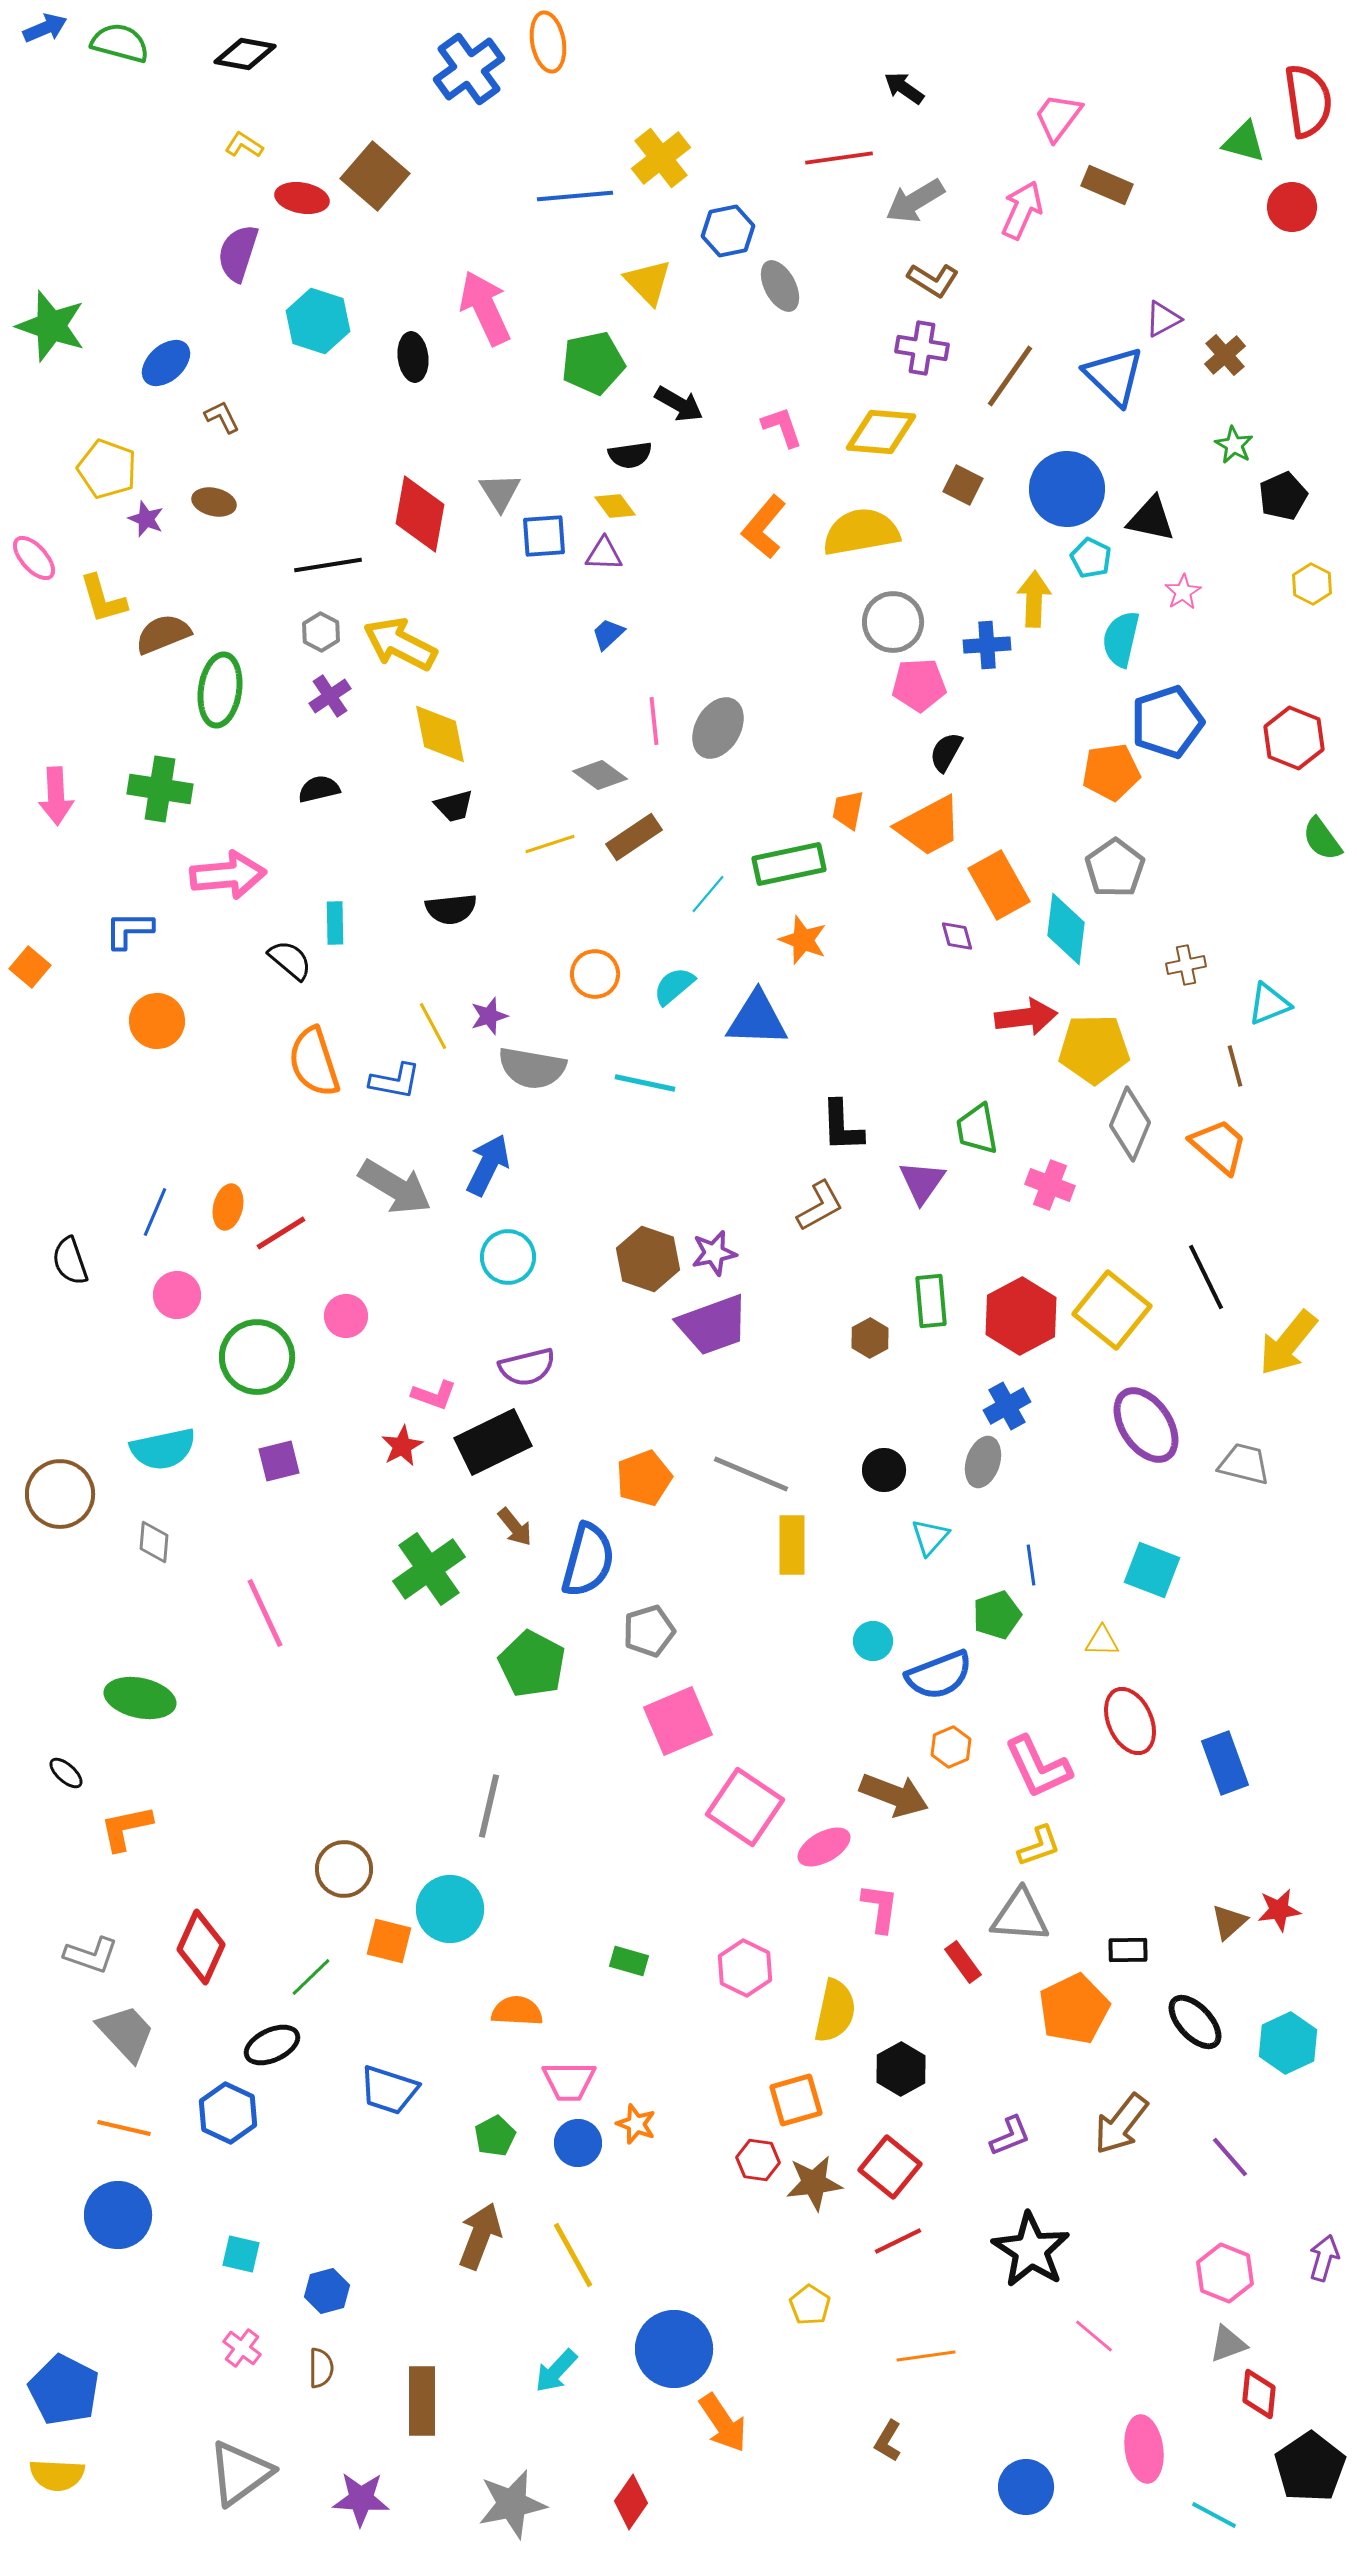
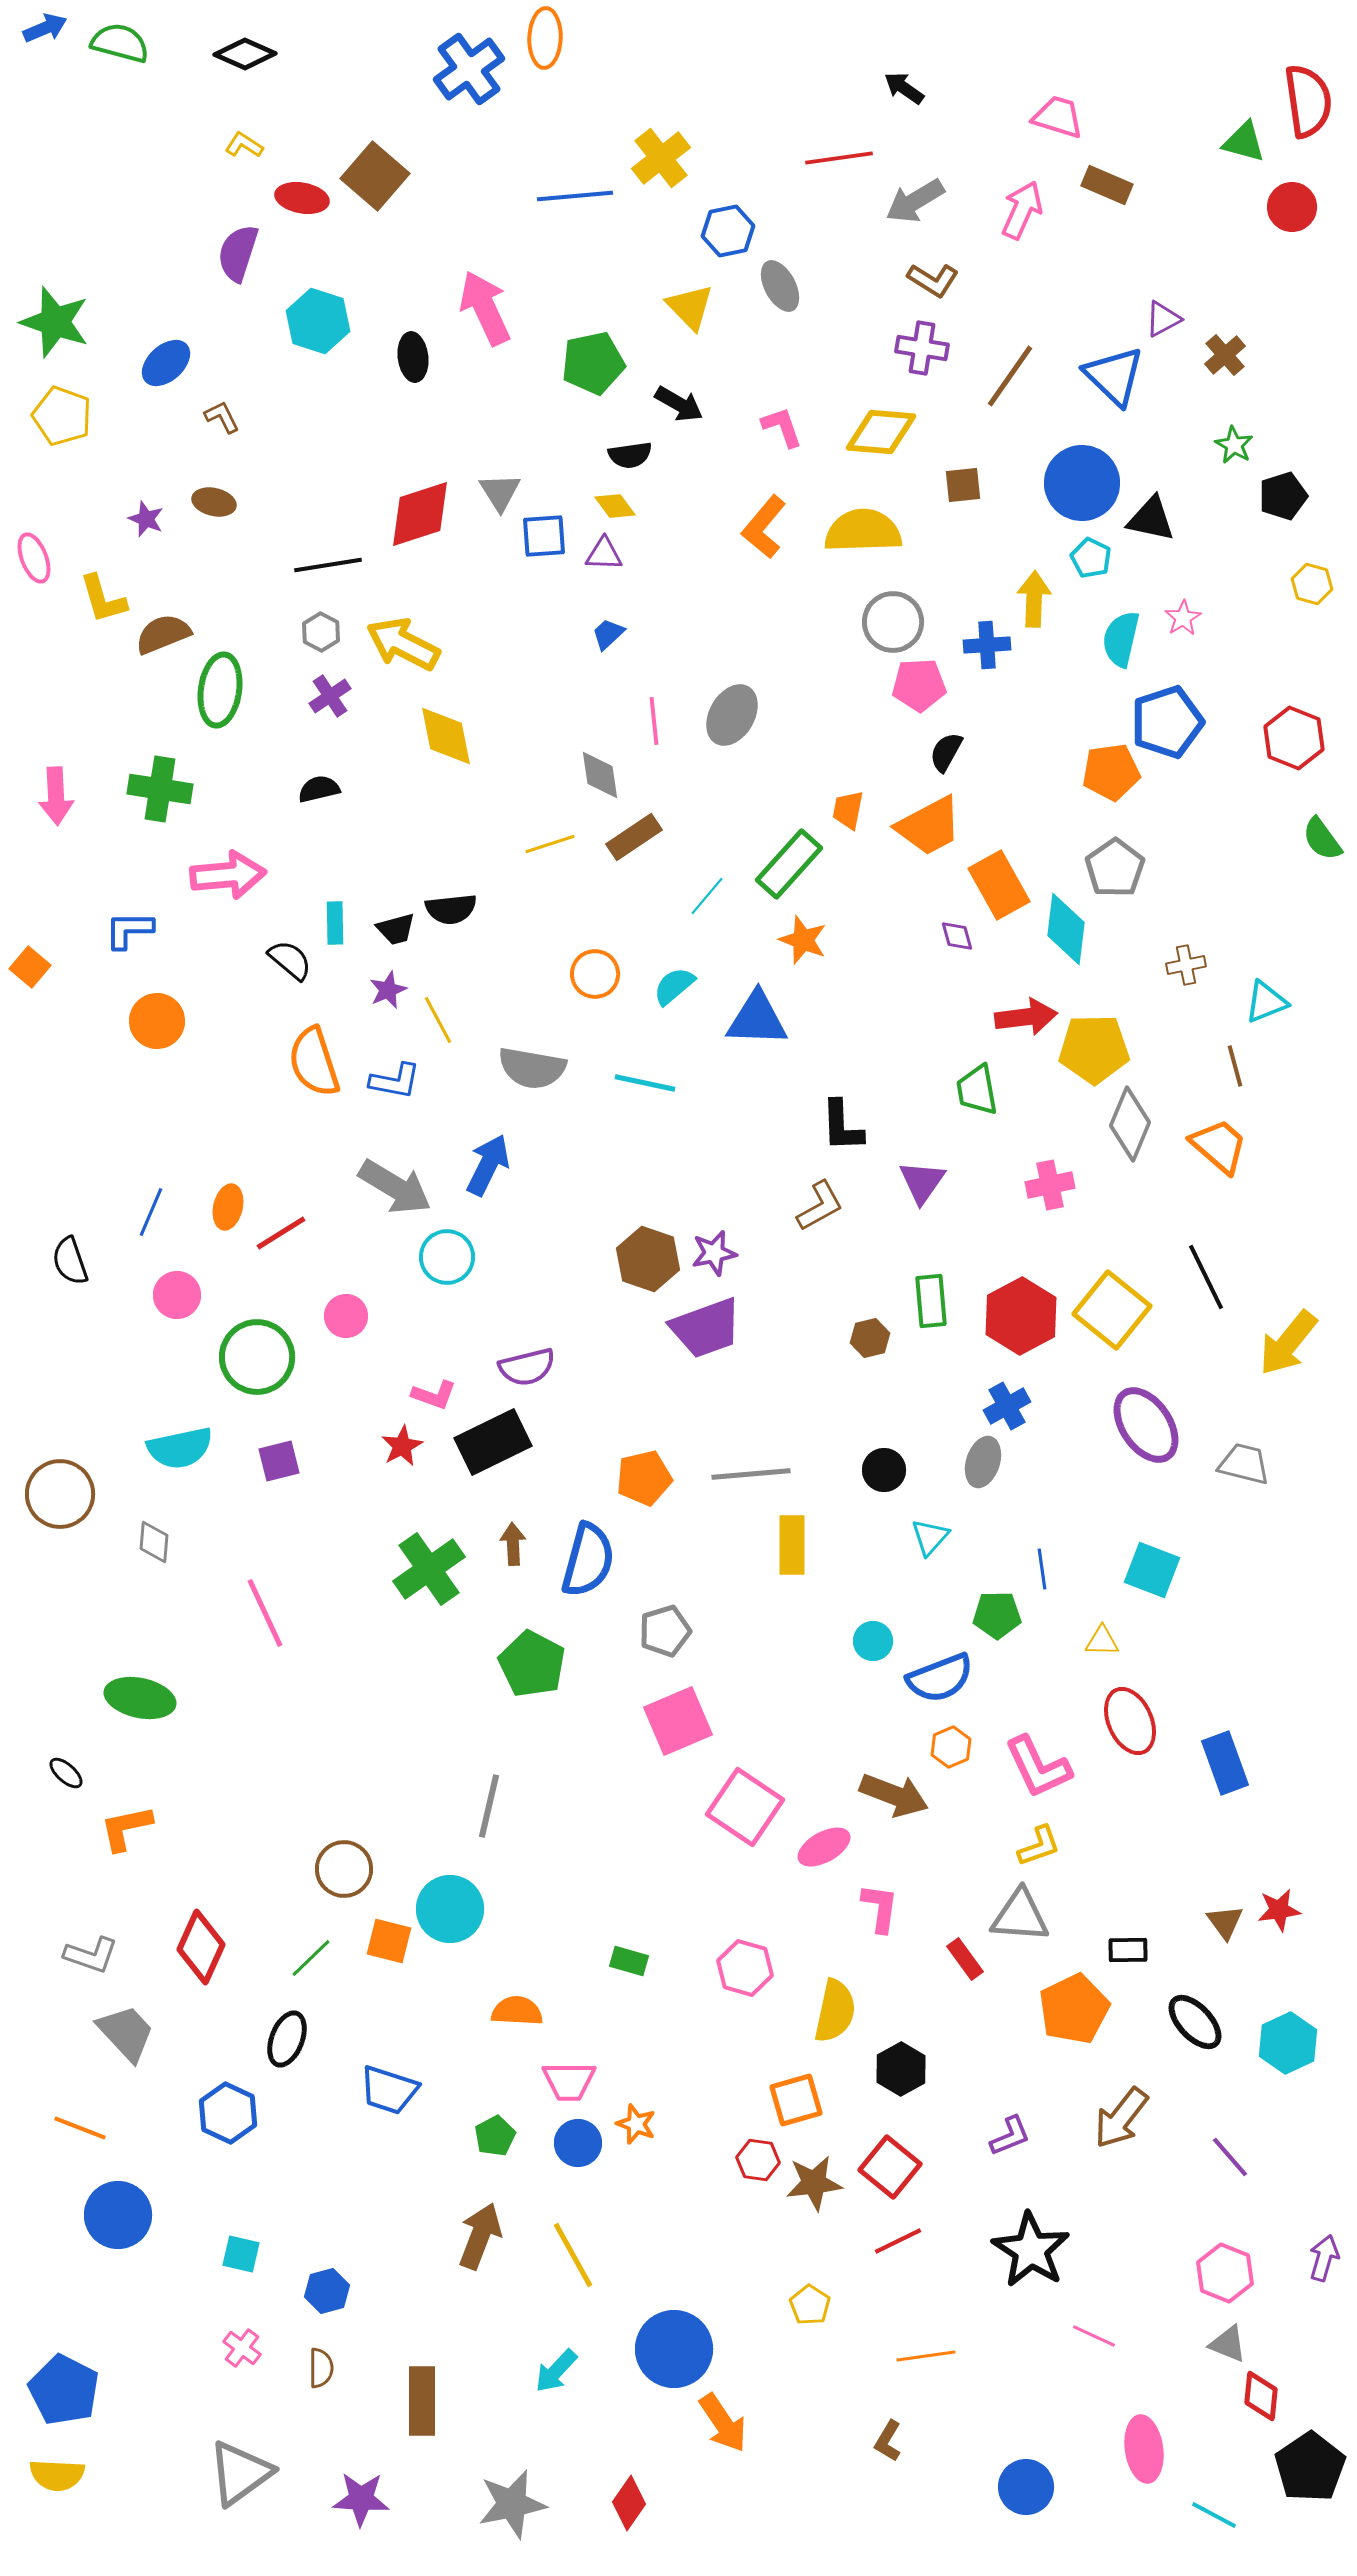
orange ellipse at (548, 42): moved 3 px left, 4 px up; rotated 12 degrees clockwise
black diamond at (245, 54): rotated 14 degrees clockwise
pink trapezoid at (1058, 117): rotated 70 degrees clockwise
yellow triangle at (648, 282): moved 42 px right, 25 px down
green star at (51, 326): moved 4 px right, 4 px up
yellow pentagon at (107, 469): moved 45 px left, 53 px up
brown square at (963, 485): rotated 33 degrees counterclockwise
blue circle at (1067, 489): moved 15 px right, 6 px up
black pentagon at (1283, 496): rotated 6 degrees clockwise
red diamond at (420, 514): rotated 62 degrees clockwise
yellow semicircle at (861, 532): moved 2 px right, 1 px up; rotated 8 degrees clockwise
pink ellipse at (34, 558): rotated 21 degrees clockwise
yellow hexagon at (1312, 584): rotated 12 degrees counterclockwise
pink star at (1183, 592): moved 26 px down
yellow arrow at (400, 644): moved 3 px right
gray ellipse at (718, 728): moved 14 px right, 13 px up
yellow diamond at (440, 734): moved 6 px right, 2 px down
gray diamond at (600, 775): rotated 46 degrees clockwise
black trapezoid at (454, 806): moved 58 px left, 123 px down
green rectangle at (789, 864): rotated 36 degrees counterclockwise
cyan line at (708, 894): moved 1 px left, 2 px down
cyan triangle at (1269, 1004): moved 3 px left, 2 px up
purple star at (489, 1016): moved 101 px left, 26 px up; rotated 6 degrees counterclockwise
yellow line at (433, 1026): moved 5 px right, 6 px up
green trapezoid at (977, 1129): moved 39 px up
pink cross at (1050, 1185): rotated 33 degrees counterclockwise
blue line at (155, 1212): moved 4 px left
cyan circle at (508, 1257): moved 61 px left
purple trapezoid at (713, 1325): moved 7 px left, 3 px down
brown hexagon at (870, 1338): rotated 15 degrees clockwise
cyan semicircle at (163, 1449): moved 17 px right, 1 px up
gray line at (751, 1474): rotated 28 degrees counterclockwise
orange pentagon at (644, 1478): rotated 8 degrees clockwise
brown arrow at (515, 1527): moved 2 px left, 17 px down; rotated 144 degrees counterclockwise
blue line at (1031, 1565): moved 11 px right, 4 px down
green pentagon at (997, 1615): rotated 18 degrees clockwise
gray pentagon at (649, 1631): moved 16 px right
blue semicircle at (939, 1675): moved 1 px right, 3 px down
brown triangle at (1229, 1922): moved 4 px left; rotated 24 degrees counterclockwise
red rectangle at (963, 1962): moved 2 px right, 3 px up
pink hexagon at (745, 1968): rotated 10 degrees counterclockwise
green line at (311, 1977): moved 19 px up
black ellipse at (272, 2045): moved 15 px right, 6 px up; rotated 44 degrees counterclockwise
brown arrow at (1121, 2124): moved 6 px up
orange line at (124, 2128): moved 44 px left; rotated 8 degrees clockwise
pink line at (1094, 2336): rotated 15 degrees counterclockwise
gray triangle at (1228, 2344): rotated 42 degrees clockwise
red diamond at (1259, 2394): moved 2 px right, 2 px down
red diamond at (631, 2502): moved 2 px left, 1 px down
